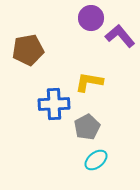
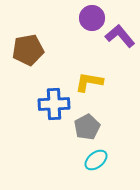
purple circle: moved 1 px right
